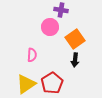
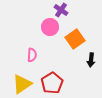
purple cross: rotated 24 degrees clockwise
black arrow: moved 16 px right
yellow triangle: moved 4 px left
